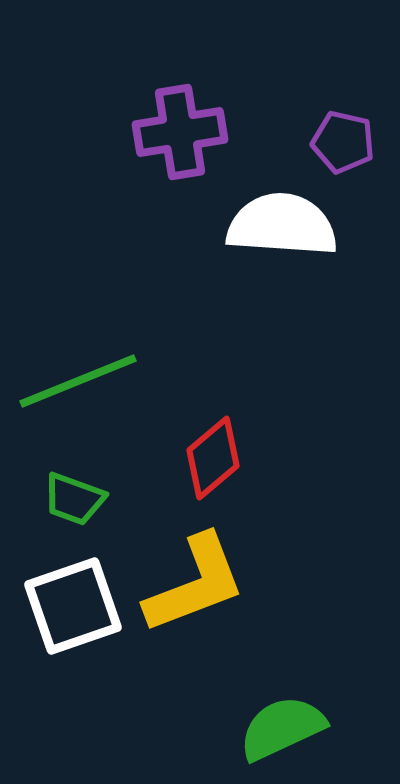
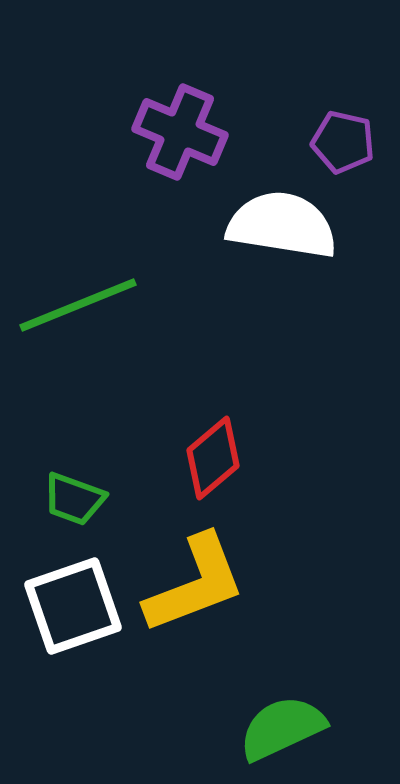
purple cross: rotated 32 degrees clockwise
white semicircle: rotated 5 degrees clockwise
green line: moved 76 px up
